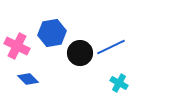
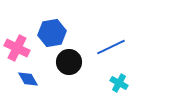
pink cross: moved 2 px down
black circle: moved 11 px left, 9 px down
blue diamond: rotated 15 degrees clockwise
